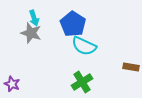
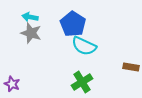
cyan arrow: moved 4 px left, 1 px up; rotated 119 degrees clockwise
